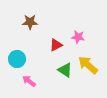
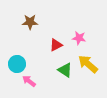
pink star: moved 1 px right, 1 px down
cyan circle: moved 5 px down
yellow arrow: moved 1 px up
